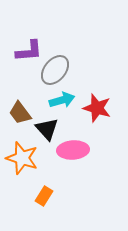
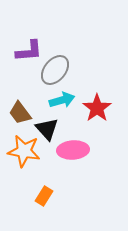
red star: rotated 20 degrees clockwise
orange star: moved 2 px right, 7 px up; rotated 8 degrees counterclockwise
